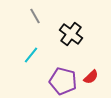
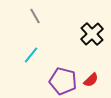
black cross: moved 21 px right; rotated 10 degrees clockwise
red semicircle: moved 3 px down
